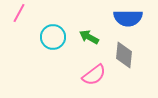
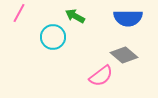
green arrow: moved 14 px left, 21 px up
gray diamond: rotated 56 degrees counterclockwise
pink semicircle: moved 7 px right, 1 px down
